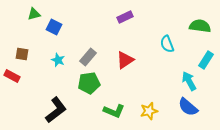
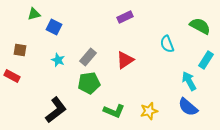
green semicircle: rotated 20 degrees clockwise
brown square: moved 2 px left, 4 px up
